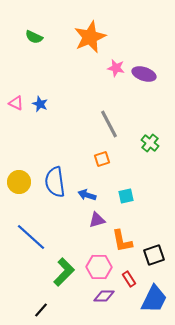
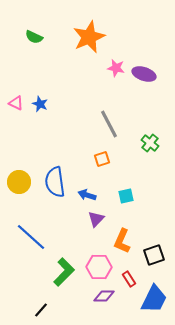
orange star: moved 1 px left
purple triangle: moved 1 px left, 1 px up; rotated 30 degrees counterclockwise
orange L-shape: rotated 35 degrees clockwise
